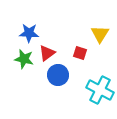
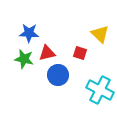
yellow triangle: rotated 18 degrees counterclockwise
red triangle: rotated 24 degrees clockwise
